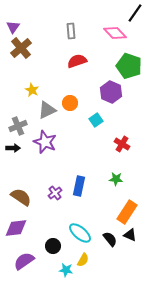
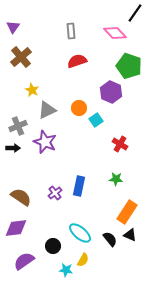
brown cross: moved 9 px down
orange circle: moved 9 px right, 5 px down
red cross: moved 2 px left
